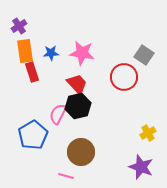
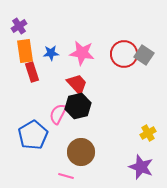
red circle: moved 23 px up
